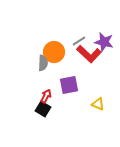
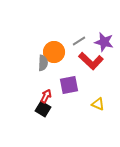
red L-shape: moved 2 px right, 7 px down
